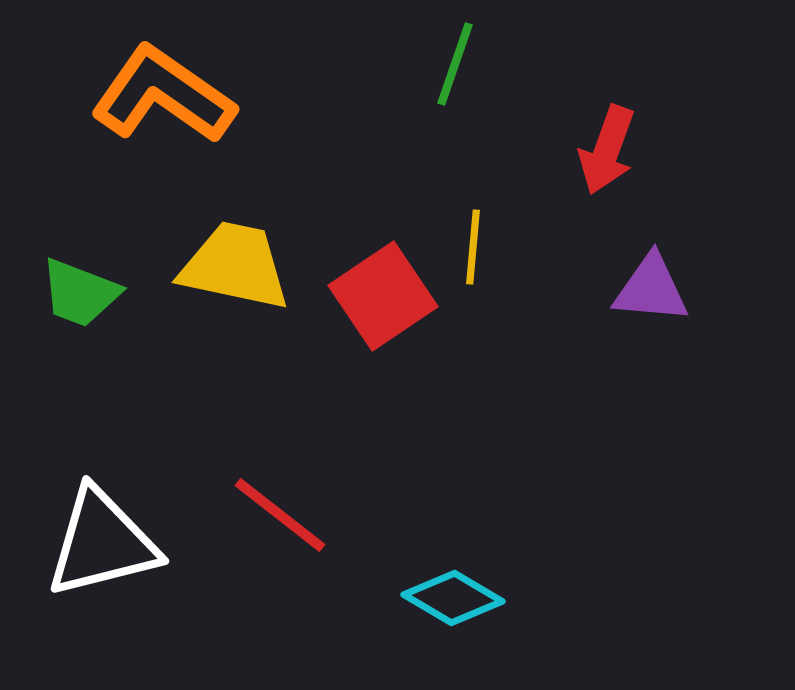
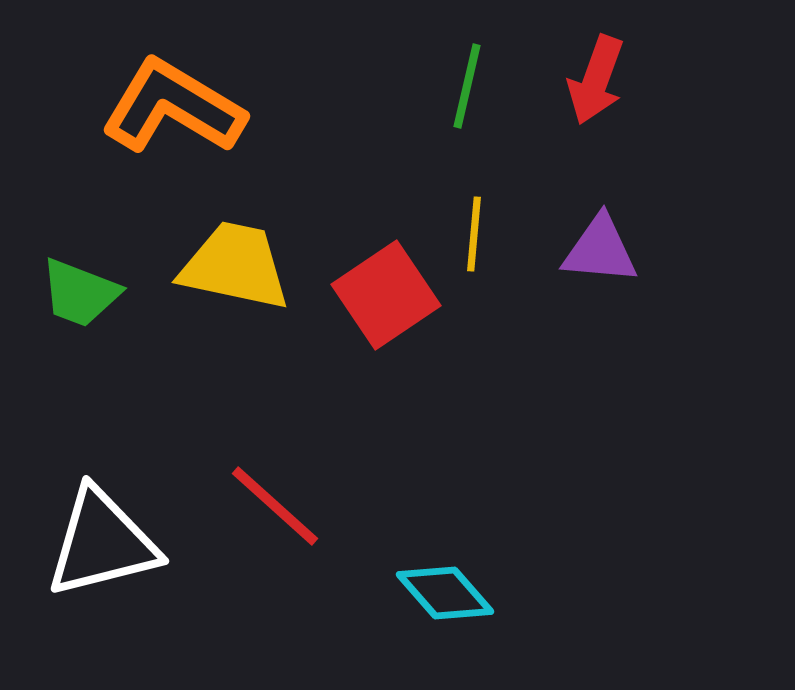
green line: moved 12 px right, 22 px down; rotated 6 degrees counterclockwise
orange L-shape: moved 10 px right, 12 px down; rotated 4 degrees counterclockwise
red arrow: moved 11 px left, 70 px up
yellow line: moved 1 px right, 13 px up
purple triangle: moved 51 px left, 39 px up
red square: moved 3 px right, 1 px up
red line: moved 5 px left, 9 px up; rotated 4 degrees clockwise
cyan diamond: moved 8 px left, 5 px up; rotated 18 degrees clockwise
